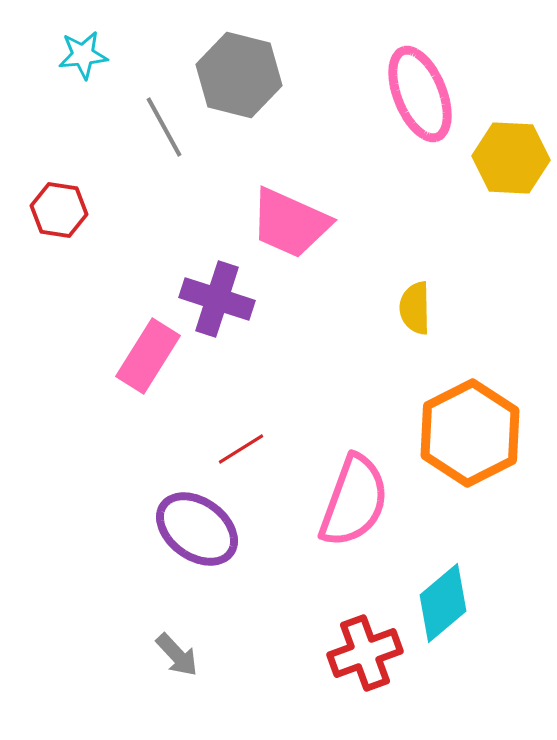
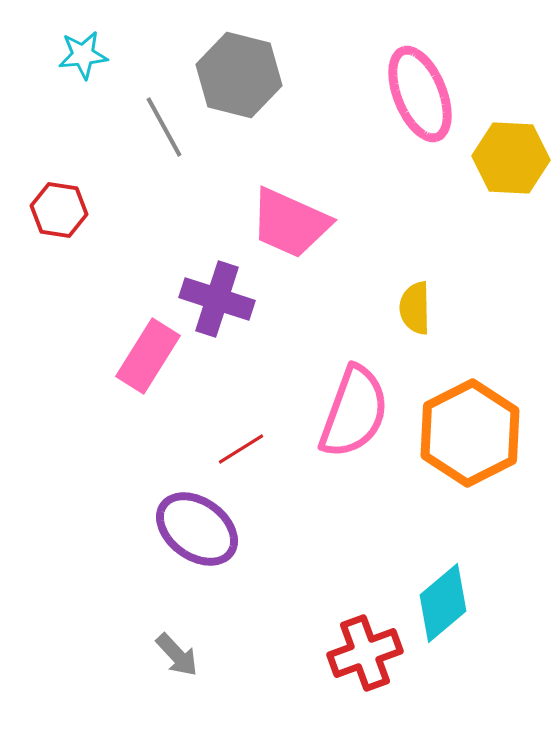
pink semicircle: moved 89 px up
